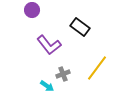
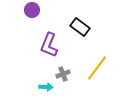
purple L-shape: rotated 60 degrees clockwise
cyan arrow: moved 1 px left, 1 px down; rotated 32 degrees counterclockwise
